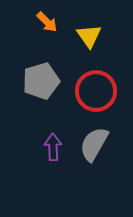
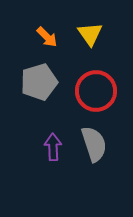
orange arrow: moved 15 px down
yellow triangle: moved 1 px right, 2 px up
gray pentagon: moved 2 px left, 1 px down
gray semicircle: rotated 132 degrees clockwise
